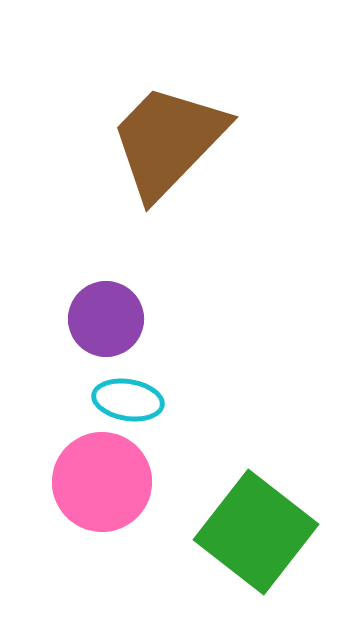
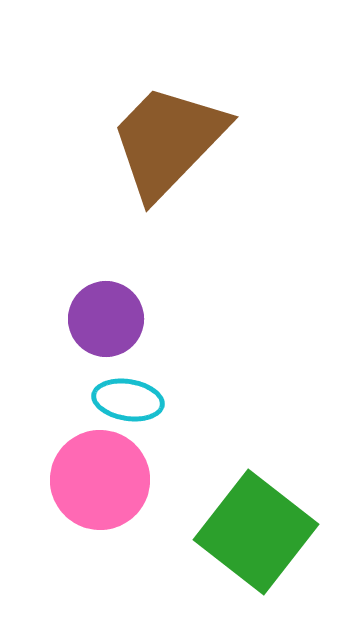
pink circle: moved 2 px left, 2 px up
